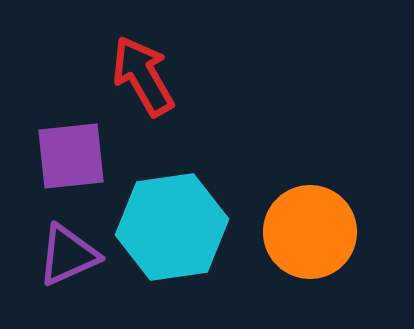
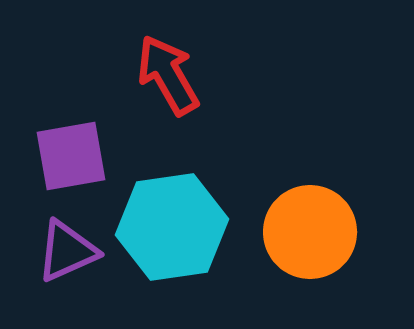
red arrow: moved 25 px right, 1 px up
purple square: rotated 4 degrees counterclockwise
purple triangle: moved 1 px left, 4 px up
